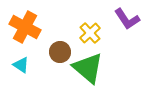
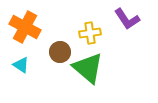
yellow cross: rotated 35 degrees clockwise
